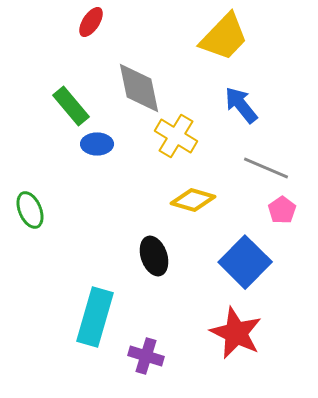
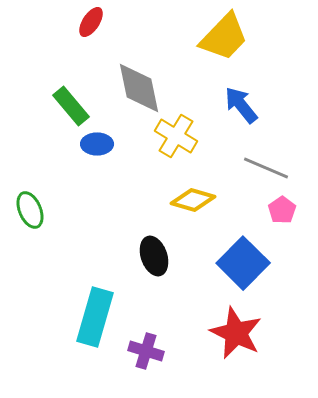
blue square: moved 2 px left, 1 px down
purple cross: moved 5 px up
